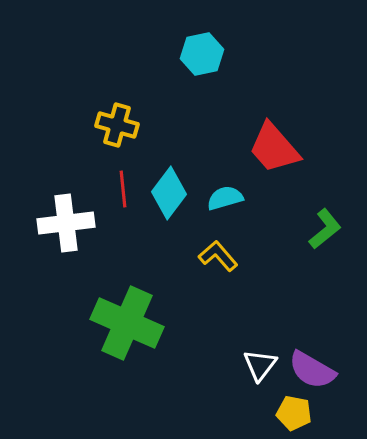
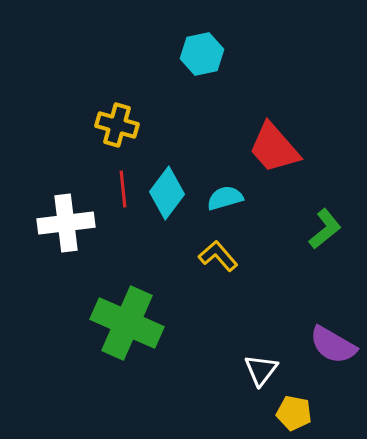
cyan diamond: moved 2 px left
white triangle: moved 1 px right, 5 px down
purple semicircle: moved 21 px right, 25 px up
